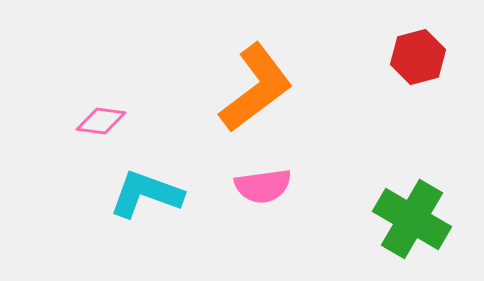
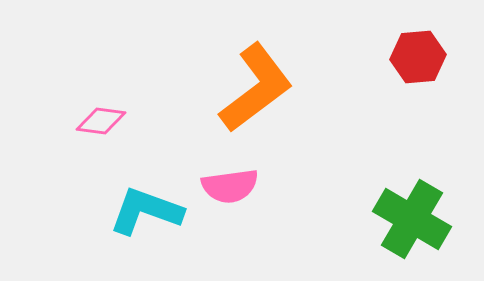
red hexagon: rotated 10 degrees clockwise
pink semicircle: moved 33 px left
cyan L-shape: moved 17 px down
